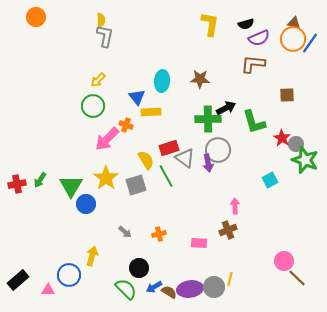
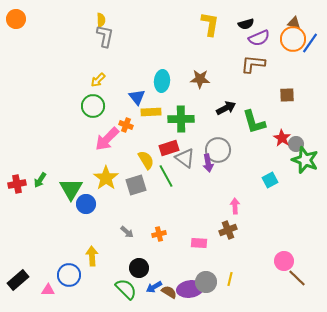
orange circle at (36, 17): moved 20 px left, 2 px down
green cross at (208, 119): moved 27 px left
green triangle at (71, 186): moved 3 px down
gray arrow at (125, 232): moved 2 px right
yellow arrow at (92, 256): rotated 18 degrees counterclockwise
gray circle at (214, 287): moved 8 px left, 5 px up
